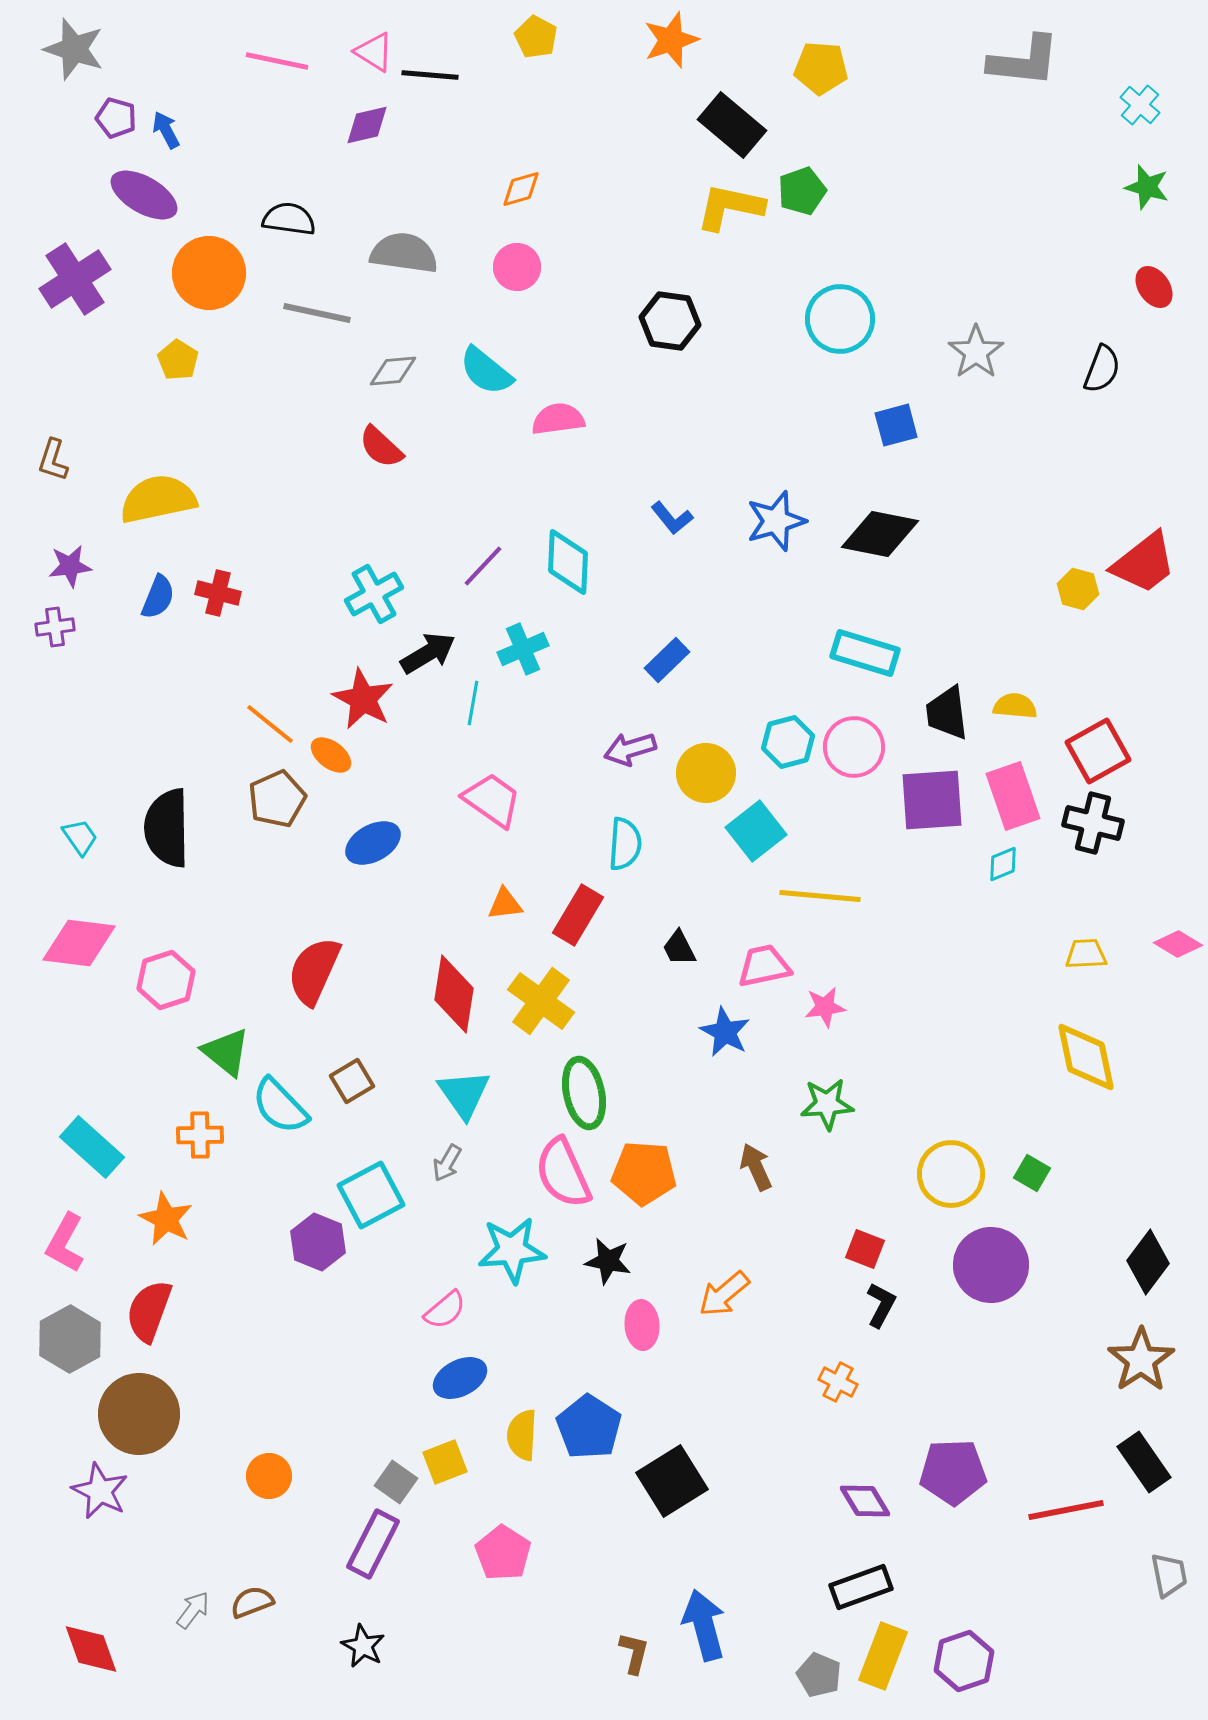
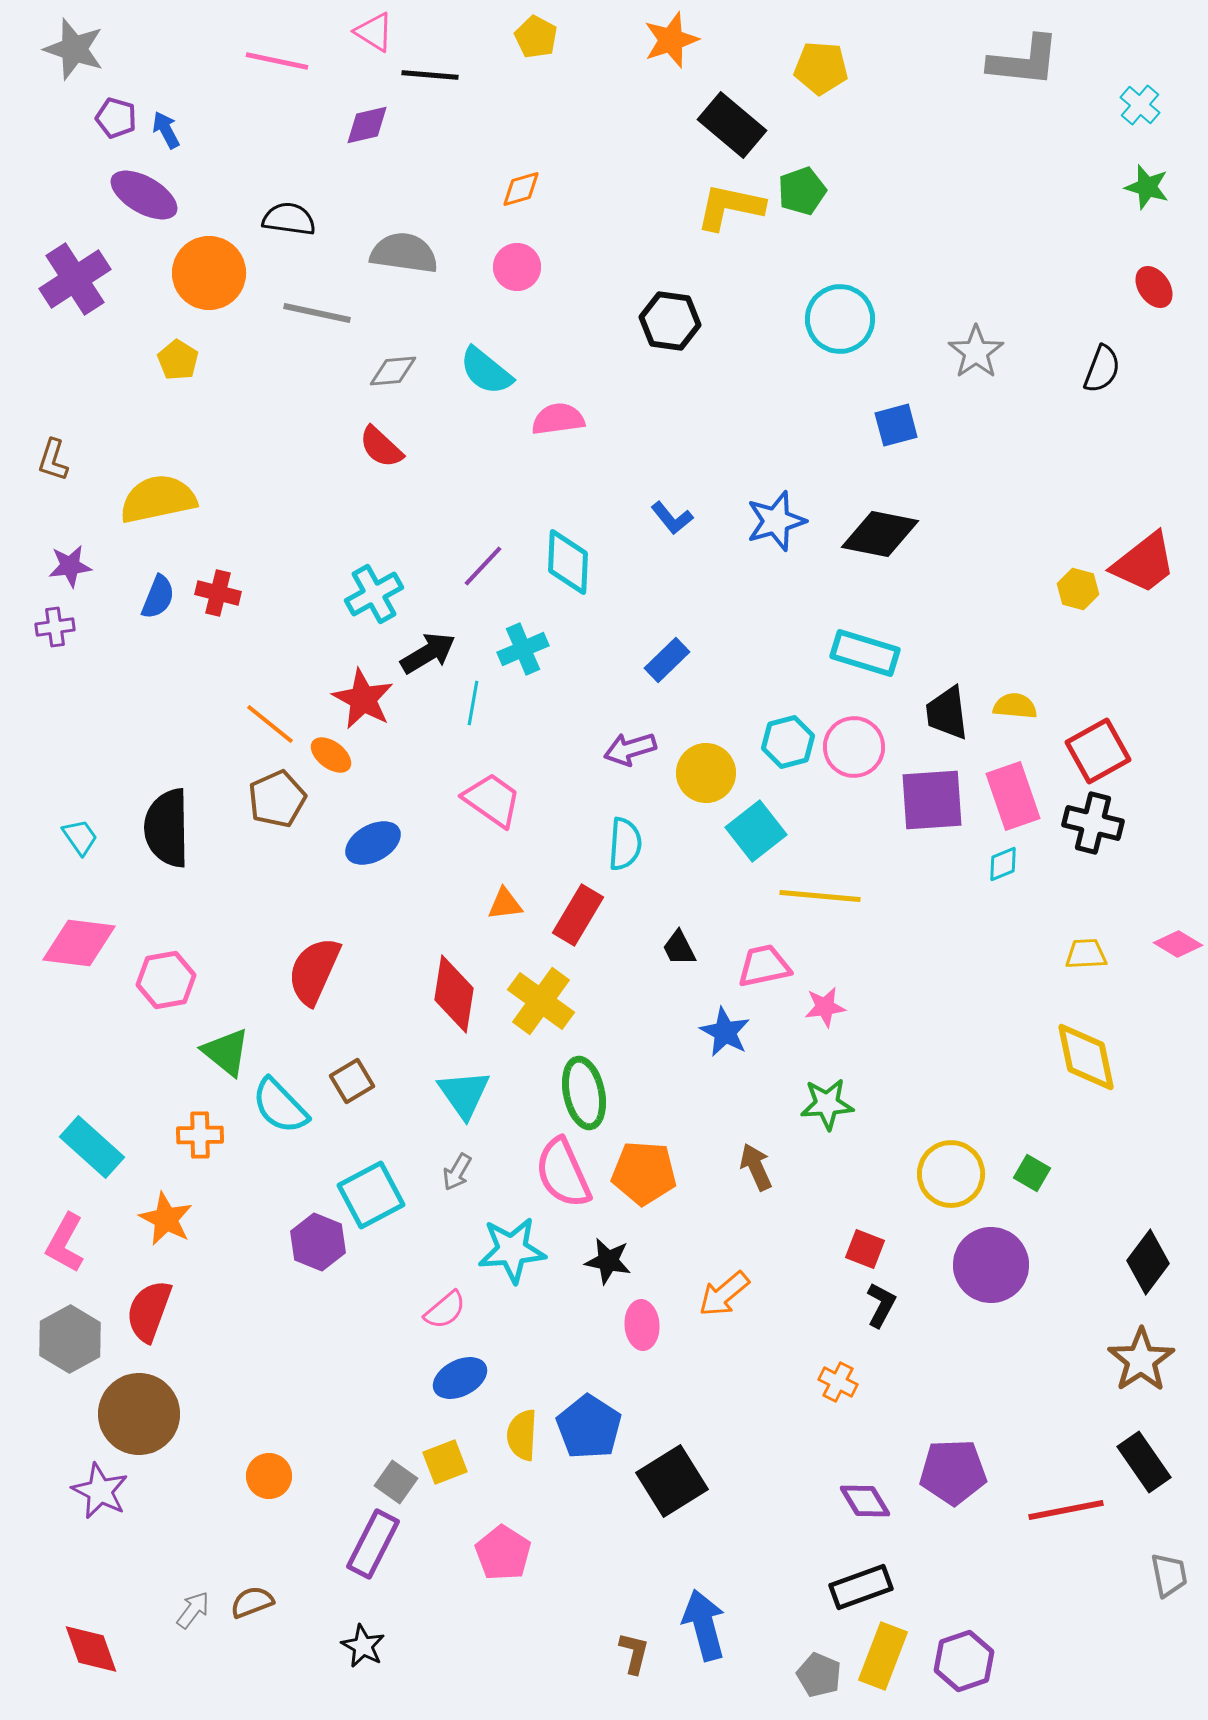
pink triangle at (374, 52): moved 20 px up
pink hexagon at (166, 980): rotated 8 degrees clockwise
gray arrow at (447, 1163): moved 10 px right, 9 px down
